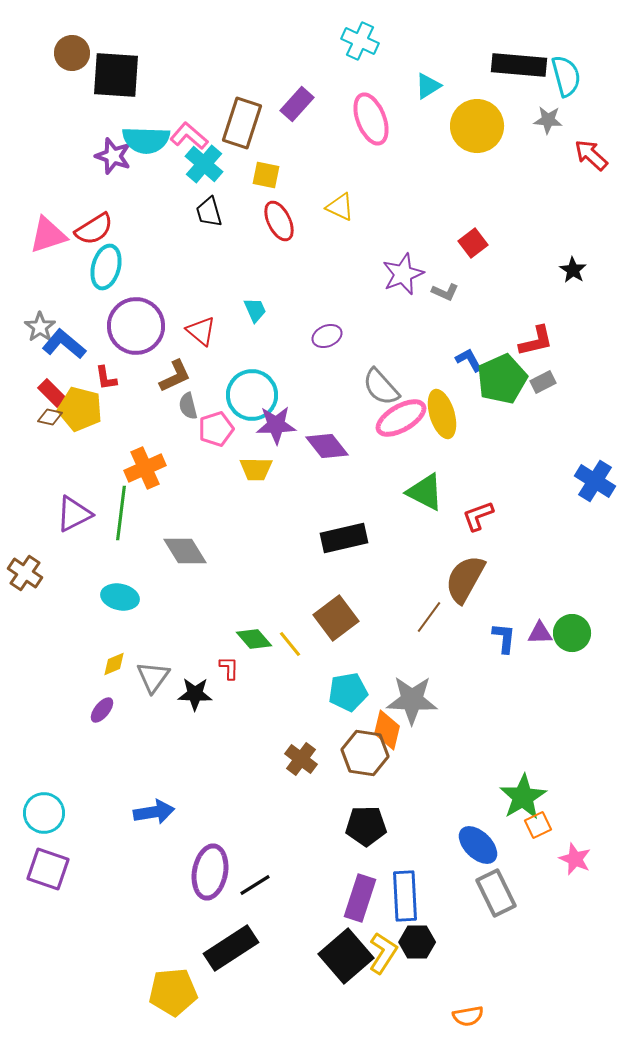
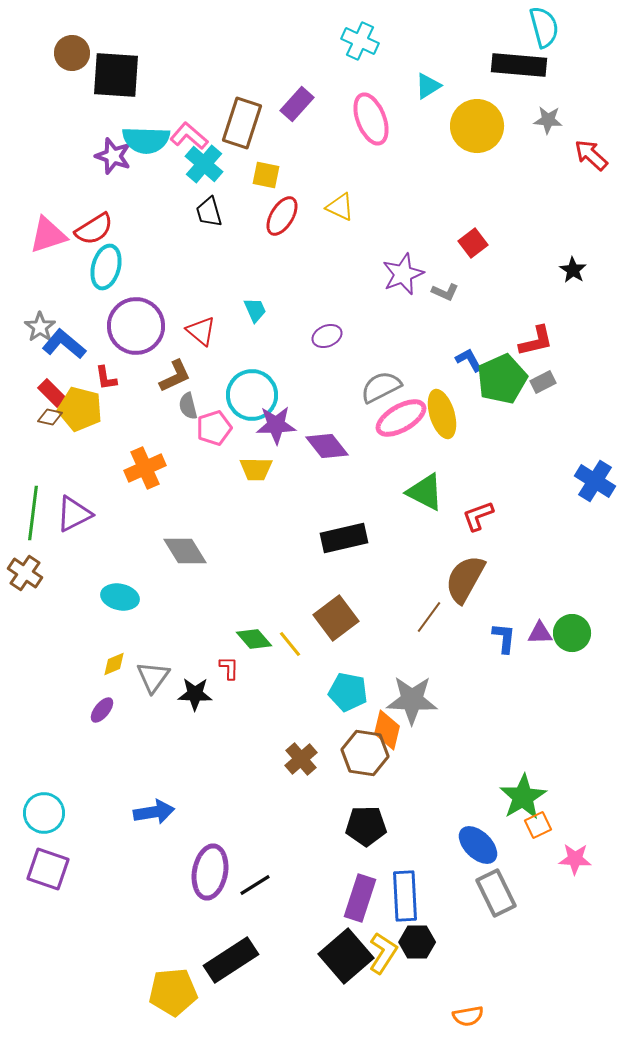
cyan semicircle at (566, 76): moved 22 px left, 49 px up
red ellipse at (279, 221): moved 3 px right, 5 px up; rotated 57 degrees clockwise
gray semicircle at (381, 387): rotated 105 degrees clockwise
pink pentagon at (216, 429): moved 2 px left, 1 px up
green line at (121, 513): moved 88 px left
cyan pentagon at (348, 692): rotated 21 degrees clockwise
brown cross at (301, 759): rotated 12 degrees clockwise
pink star at (575, 859): rotated 20 degrees counterclockwise
black rectangle at (231, 948): moved 12 px down
